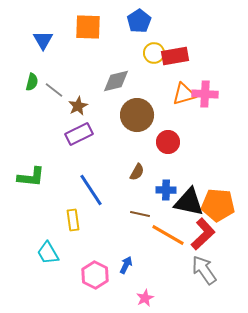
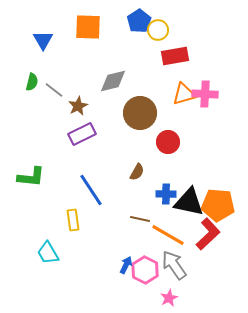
yellow circle: moved 4 px right, 23 px up
gray diamond: moved 3 px left
brown circle: moved 3 px right, 2 px up
purple rectangle: moved 3 px right
blue cross: moved 4 px down
brown line: moved 5 px down
red L-shape: moved 5 px right
gray arrow: moved 30 px left, 5 px up
pink hexagon: moved 50 px right, 5 px up
pink star: moved 24 px right
